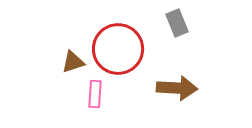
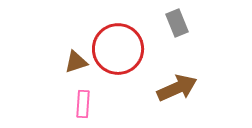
brown triangle: moved 3 px right
brown arrow: rotated 27 degrees counterclockwise
pink rectangle: moved 12 px left, 10 px down
